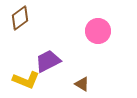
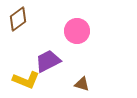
brown diamond: moved 2 px left, 1 px down
pink circle: moved 21 px left
brown triangle: rotated 14 degrees counterclockwise
